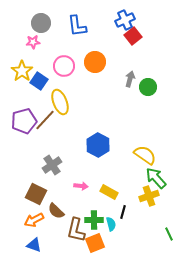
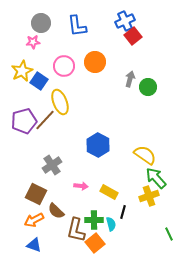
blue cross: moved 1 px down
yellow star: rotated 10 degrees clockwise
orange square: rotated 18 degrees counterclockwise
